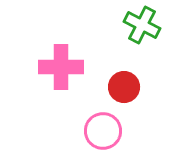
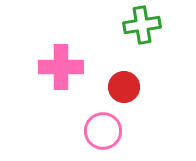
green cross: rotated 36 degrees counterclockwise
